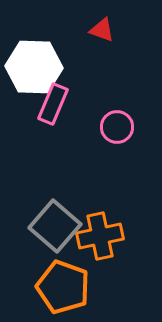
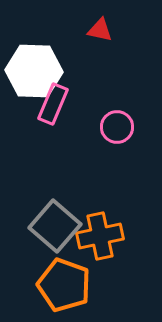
red triangle: moved 2 px left; rotated 8 degrees counterclockwise
white hexagon: moved 4 px down
orange pentagon: moved 1 px right, 2 px up
